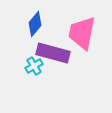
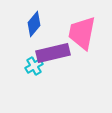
blue diamond: moved 1 px left
purple rectangle: rotated 28 degrees counterclockwise
